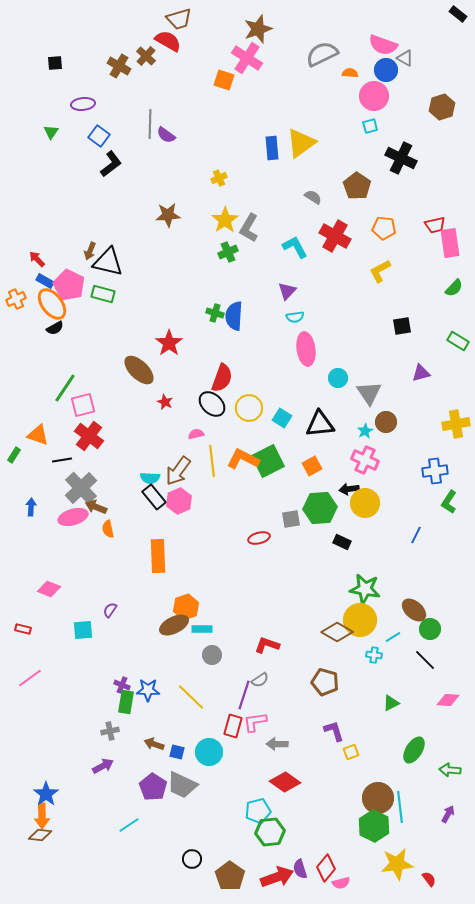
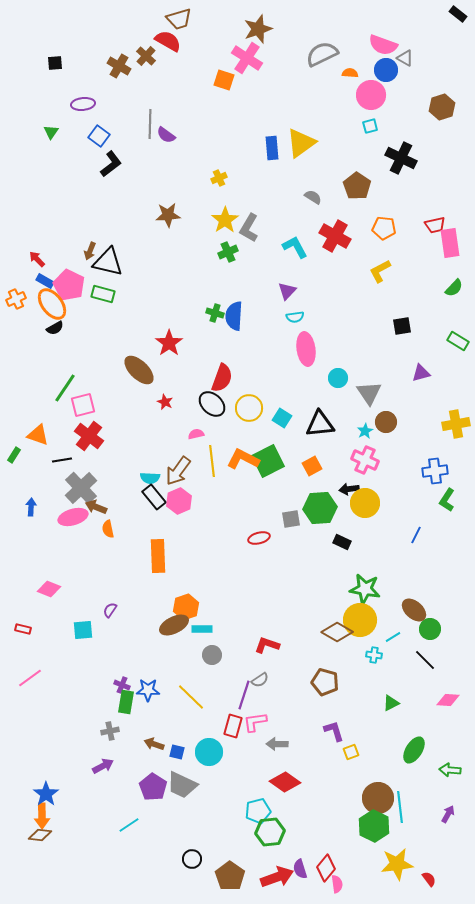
pink circle at (374, 96): moved 3 px left, 1 px up
green L-shape at (449, 502): moved 2 px left, 2 px up
pink semicircle at (341, 883): moved 4 px left, 1 px down; rotated 84 degrees counterclockwise
